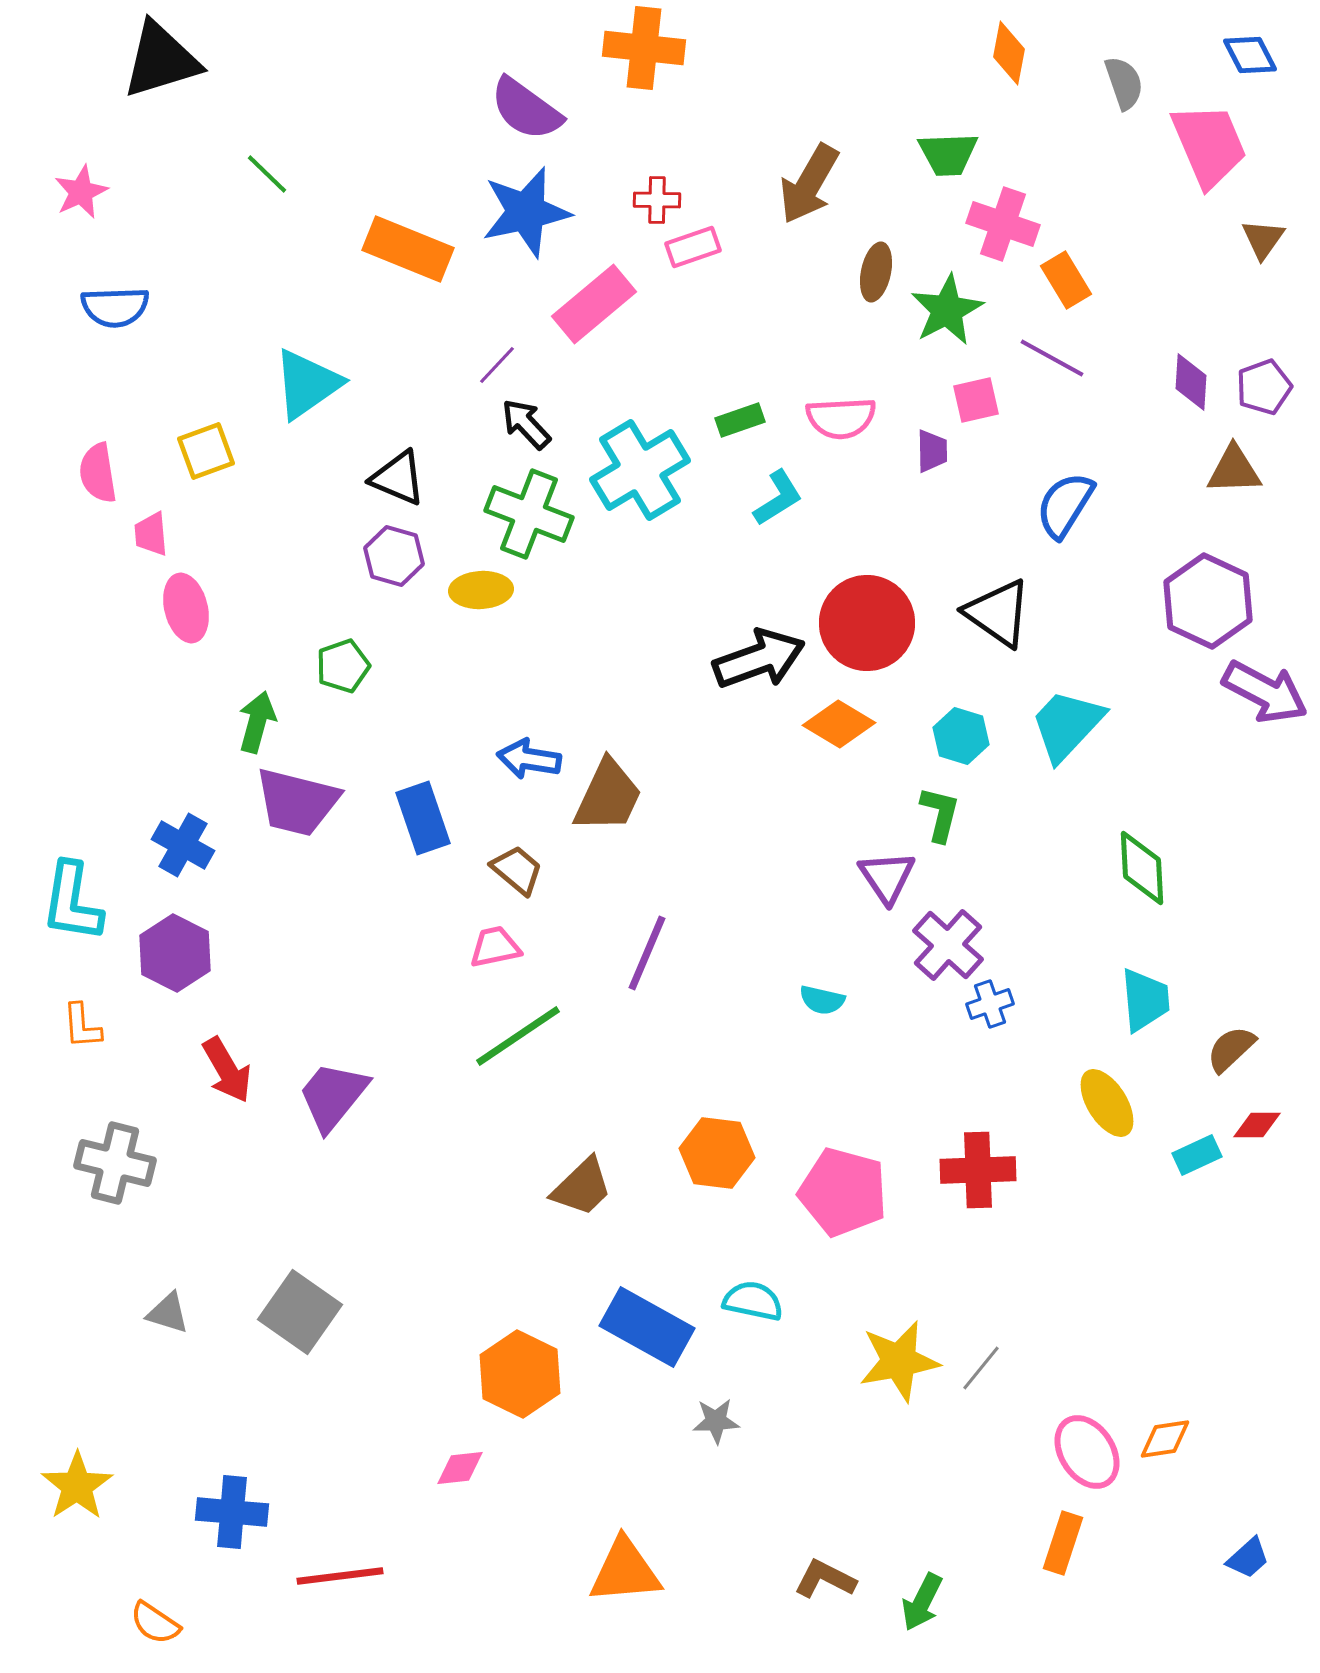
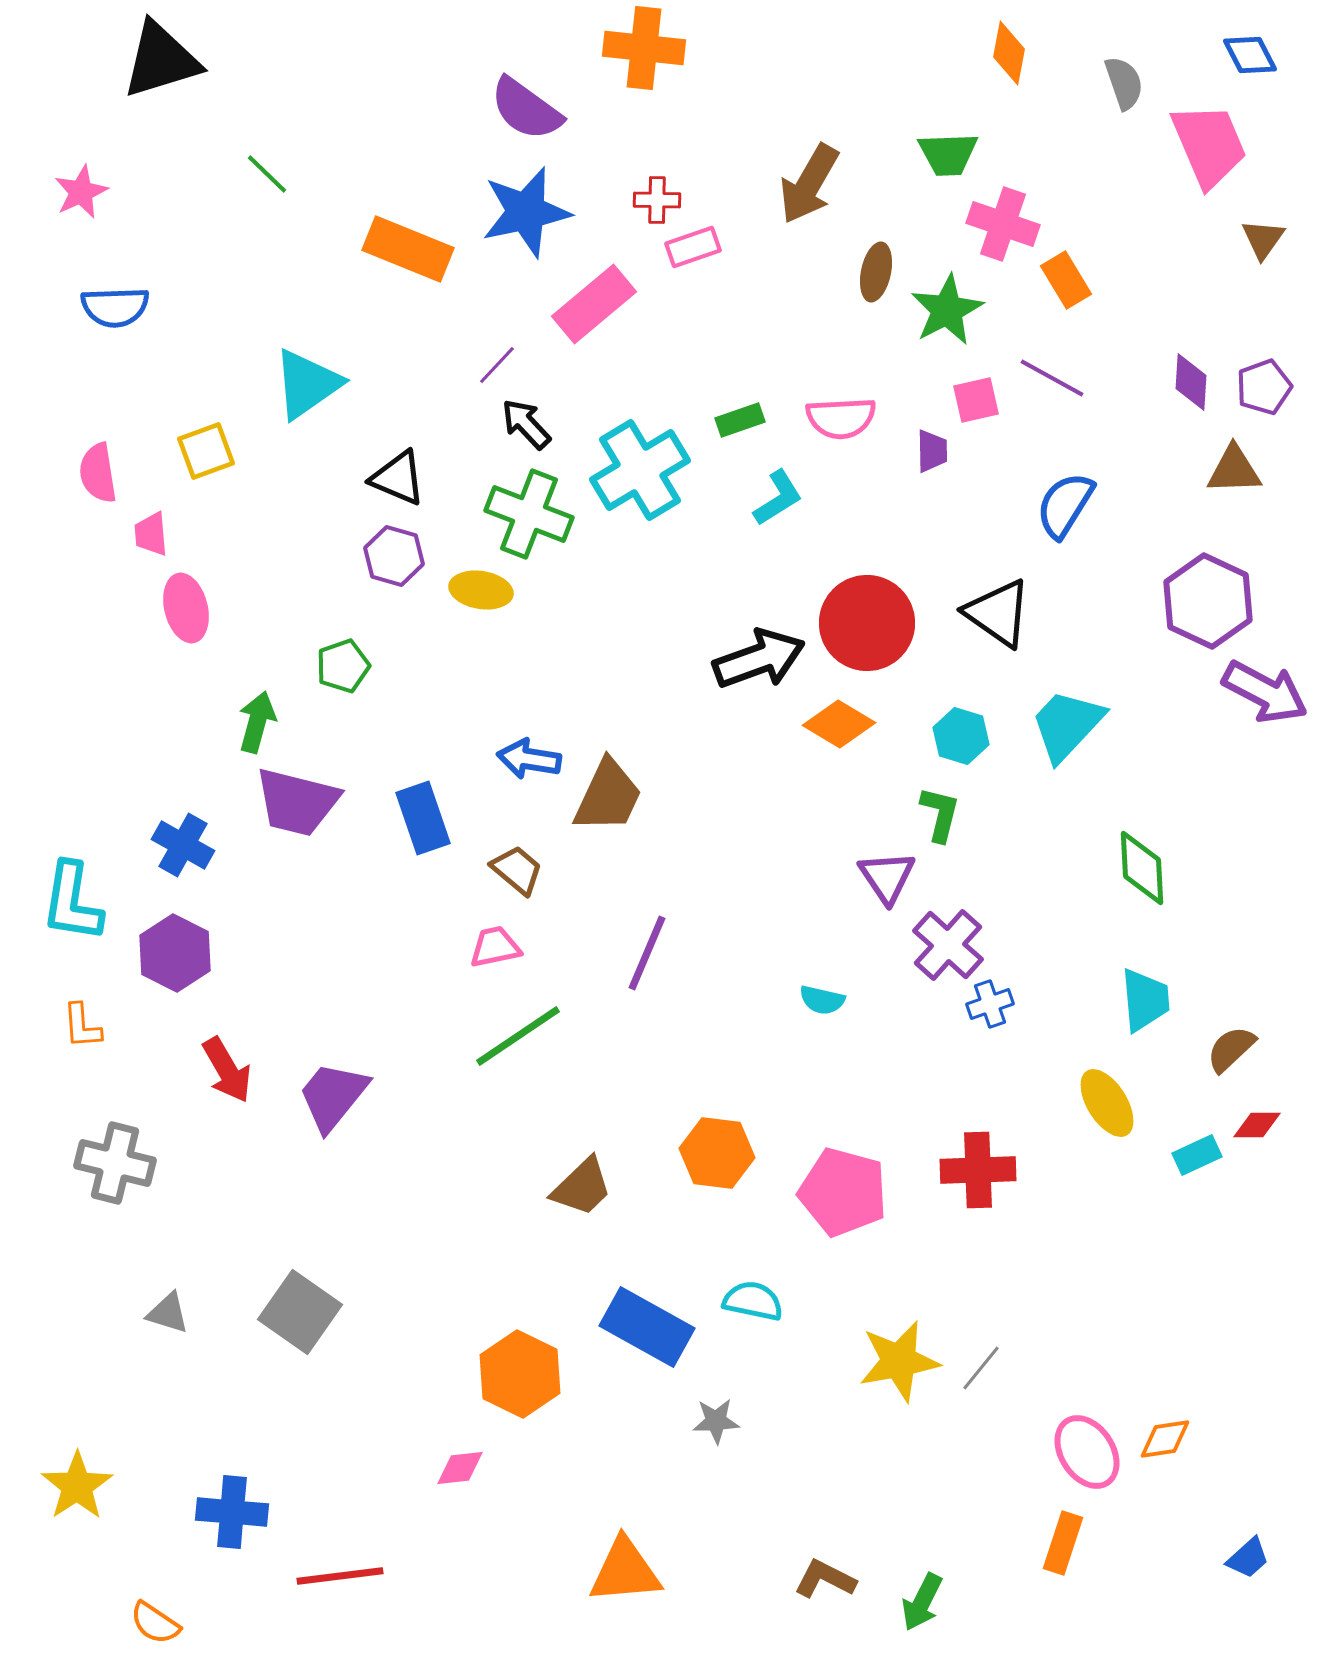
purple line at (1052, 358): moved 20 px down
yellow ellipse at (481, 590): rotated 12 degrees clockwise
